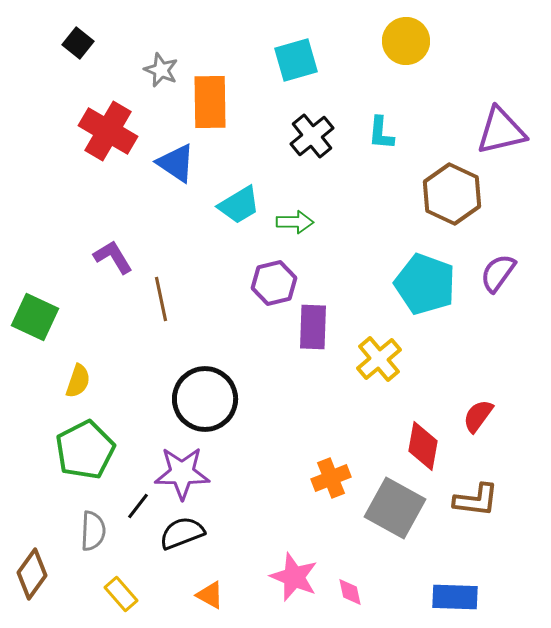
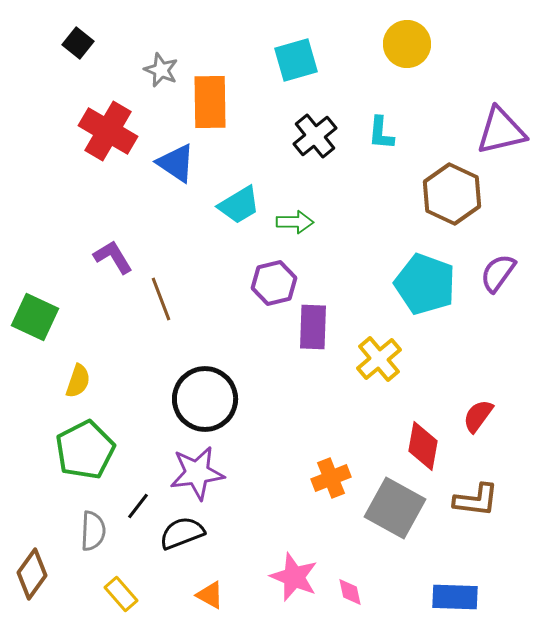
yellow circle: moved 1 px right, 3 px down
black cross: moved 3 px right
brown line: rotated 9 degrees counterclockwise
purple star: moved 15 px right; rotated 8 degrees counterclockwise
